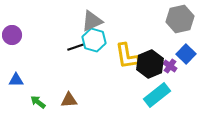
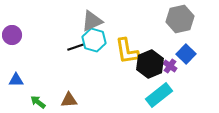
yellow L-shape: moved 5 px up
cyan rectangle: moved 2 px right
